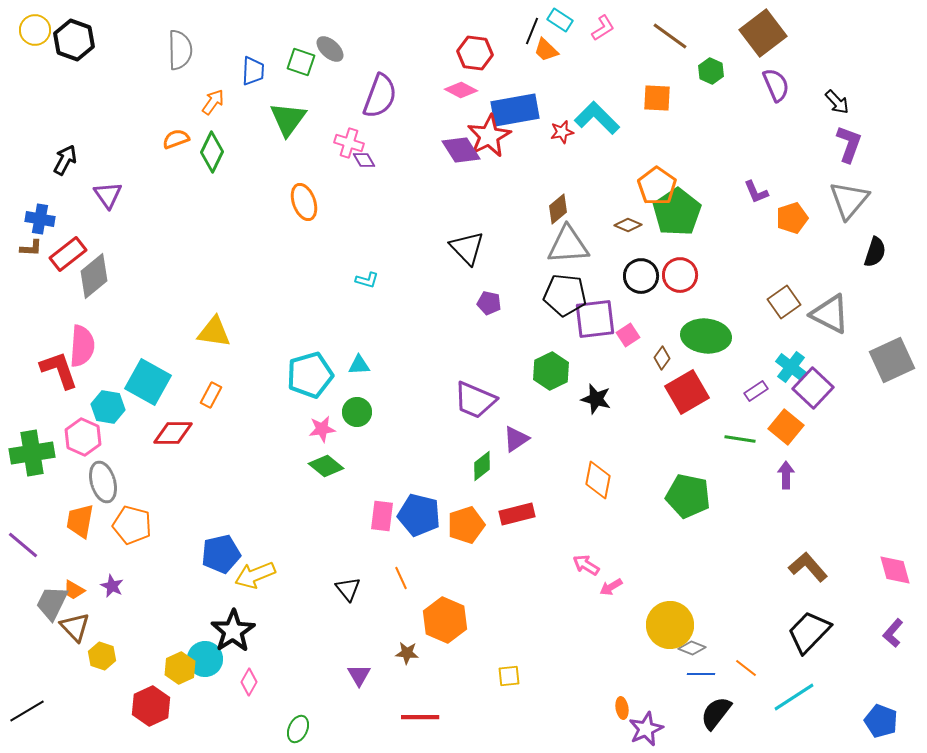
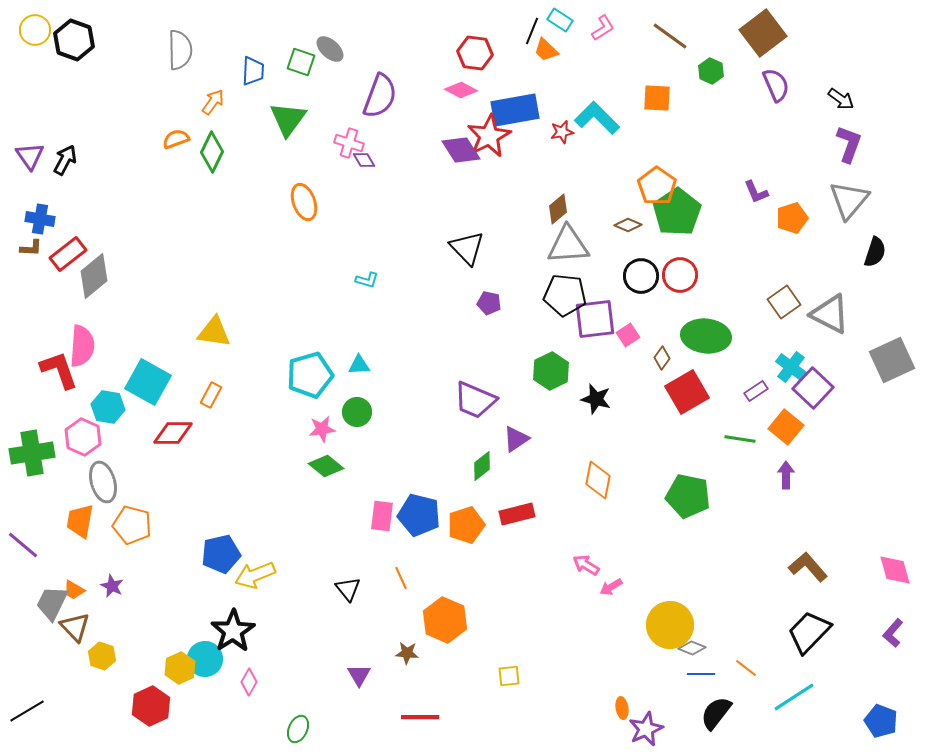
black arrow at (837, 102): moved 4 px right, 3 px up; rotated 12 degrees counterclockwise
purple triangle at (108, 195): moved 78 px left, 39 px up
